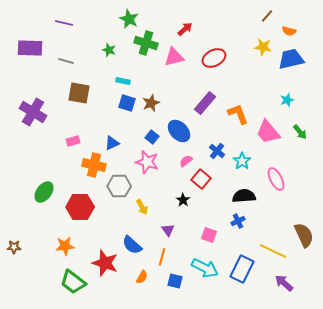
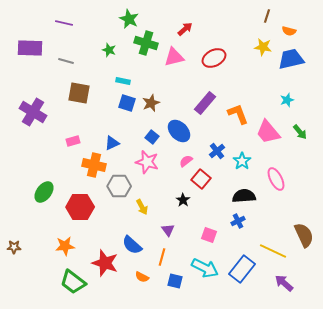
brown line at (267, 16): rotated 24 degrees counterclockwise
blue cross at (217, 151): rotated 14 degrees clockwise
blue rectangle at (242, 269): rotated 12 degrees clockwise
orange semicircle at (142, 277): rotated 88 degrees clockwise
